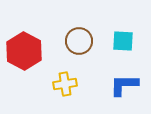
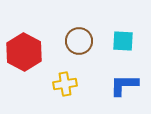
red hexagon: moved 1 px down
